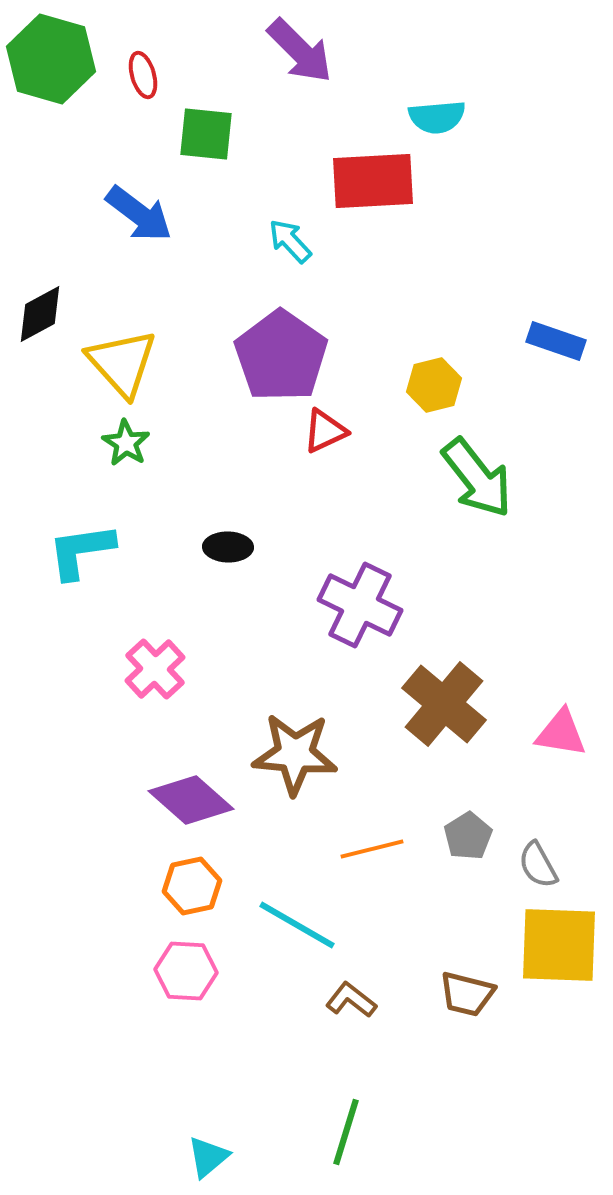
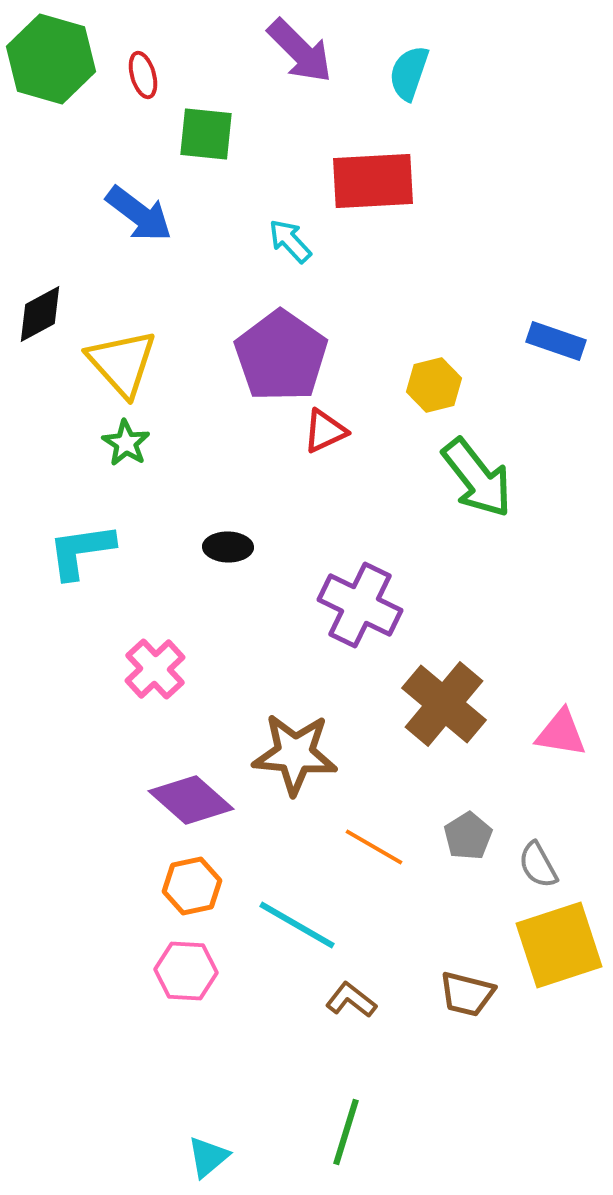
cyan semicircle: moved 28 px left, 44 px up; rotated 114 degrees clockwise
orange line: moved 2 px right, 2 px up; rotated 44 degrees clockwise
yellow square: rotated 20 degrees counterclockwise
